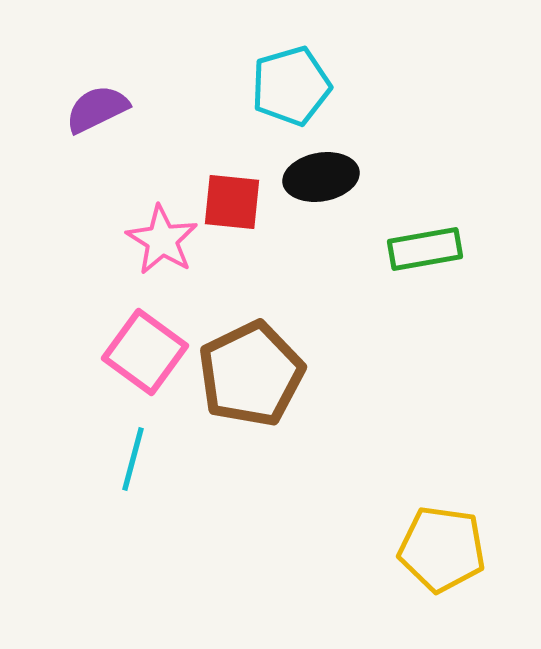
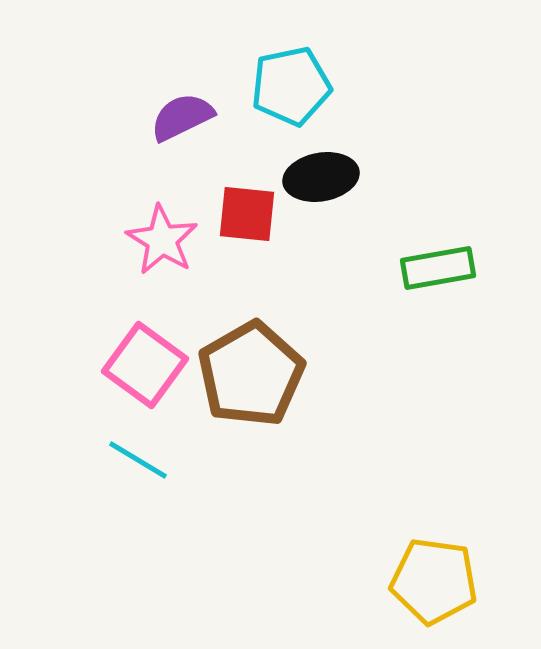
cyan pentagon: rotated 4 degrees clockwise
purple semicircle: moved 85 px right, 8 px down
red square: moved 15 px right, 12 px down
green rectangle: moved 13 px right, 19 px down
pink square: moved 13 px down
brown pentagon: rotated 4 degrees counterclockwise
cyan line: moved 5 px right, 1 px down; rotated 74 degrees counterclockwise
yellow pentagon: moved 8 px left, 32 px down
